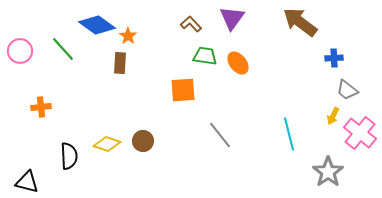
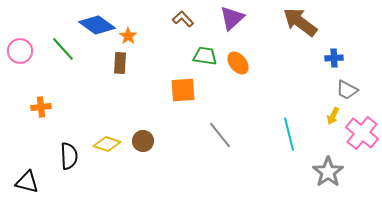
purple triangle: rotated 12 degrees clockwise
brown L-shape: moved 8 px left, 5 px up
gray trapezoid: rotated 10 degrees counterclockwise
pink cross: moved 2 px right
